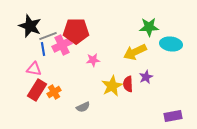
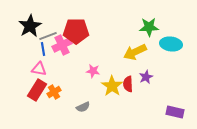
black star: rotated 20 degrees clockwise
pink star: moved 11 px down; rotated 16 degrees clockwise
pink triangle: moved 5 px right
yellow star: rotated 10 degrees counterclockwise
purple rectangle: moved 2 px right, 4 px up; rotated 24 degrees clockwise
